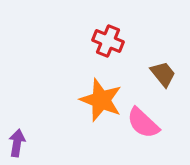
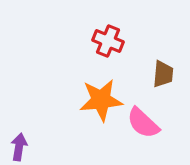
brown trapezoid: rotated 44 degrees clockwise
orange star: rotated 27 degrees counterclockwise
purple arrow: moved 2 px right, 4 px down
